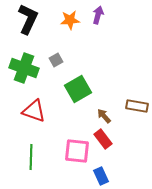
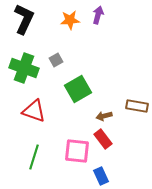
black L-shape: moved 4 px left
brown arrow: rotated 63 degrees counterclockwise
green line: moved 3 px right; rotated 15 degrees clockwise
